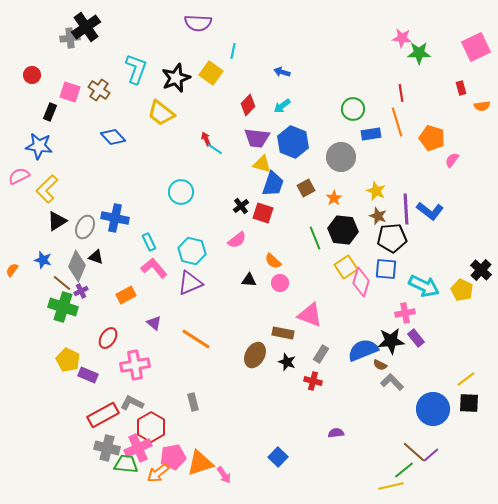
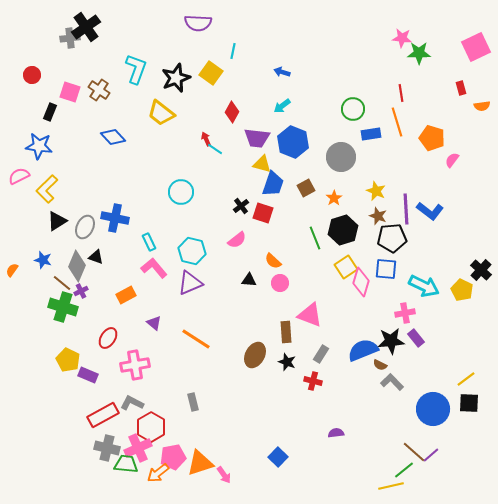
red diamond at (248, 105): moved 16 px left, 7 px down; rotated 15 degrees counterclockwise
black hexagon at (343, 230): rotated 24 degrees counterclockwise
brown rectangle at (283, 333): moved 3 px right, 1 px up; rotated 75 degrees clockwise
